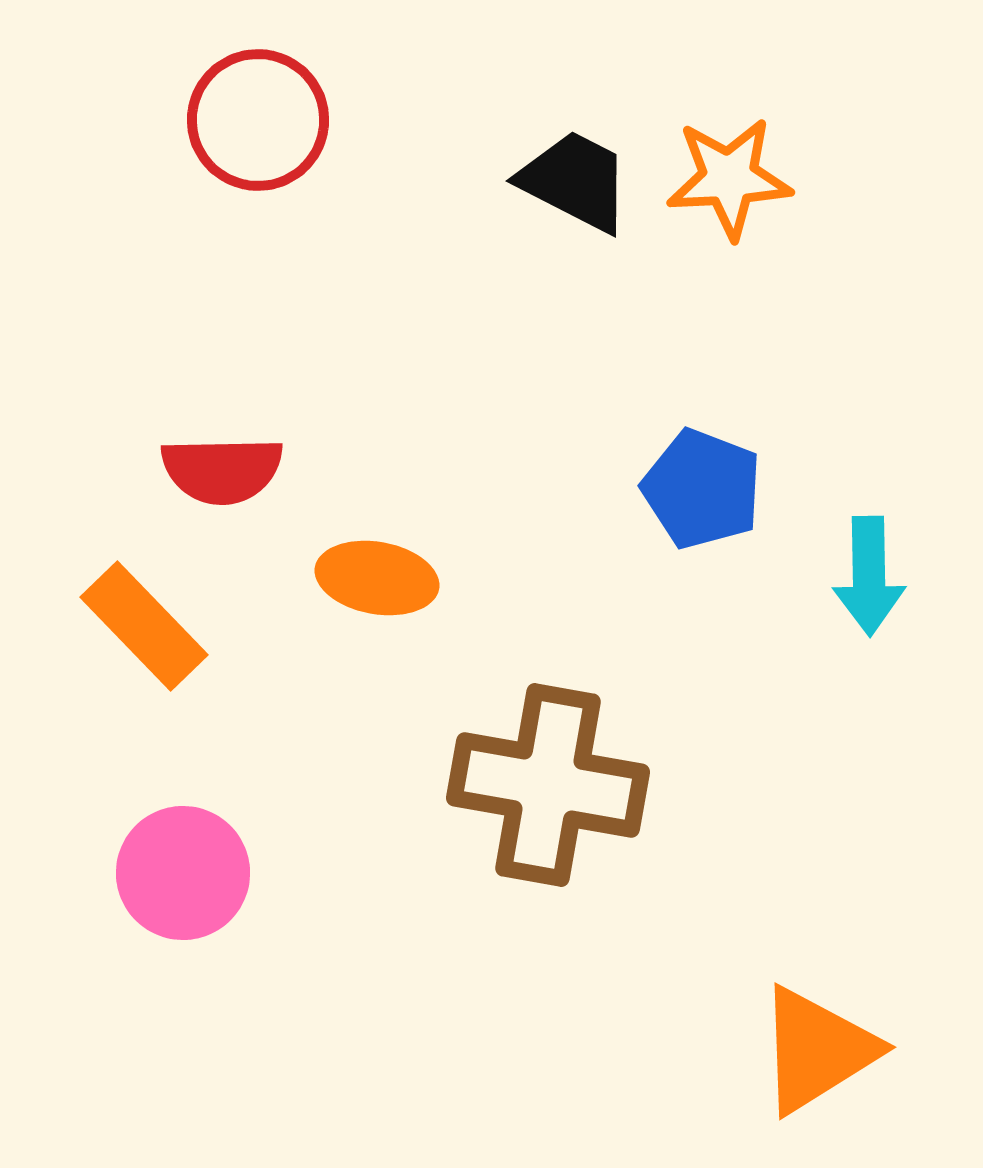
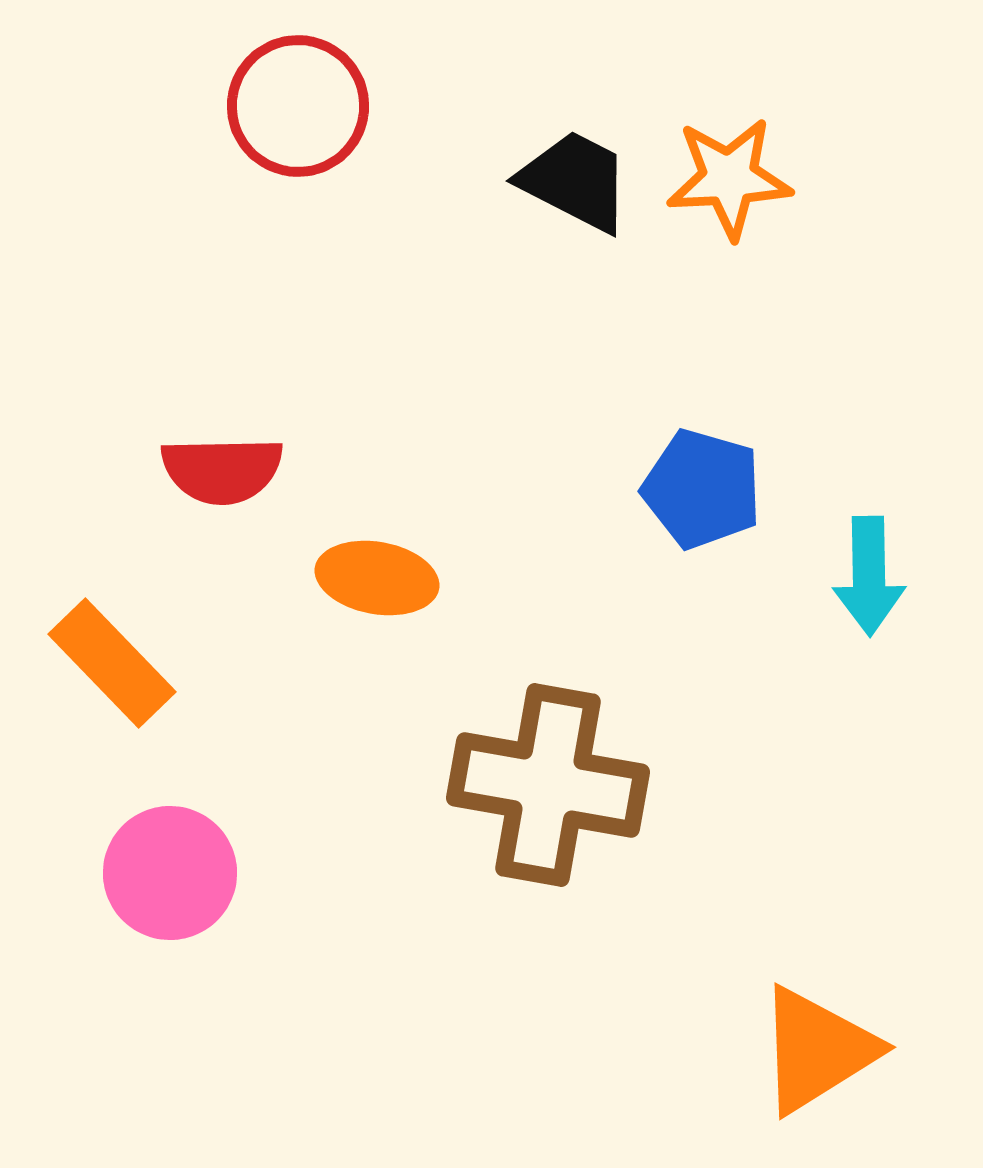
red circle: moved 40 px right, 14 px up
blue pentagon: rotated 5 degrees counterclockwise
orange rectangle: moved 32 px left, 37 px down
pink circle: moved 13 px left
